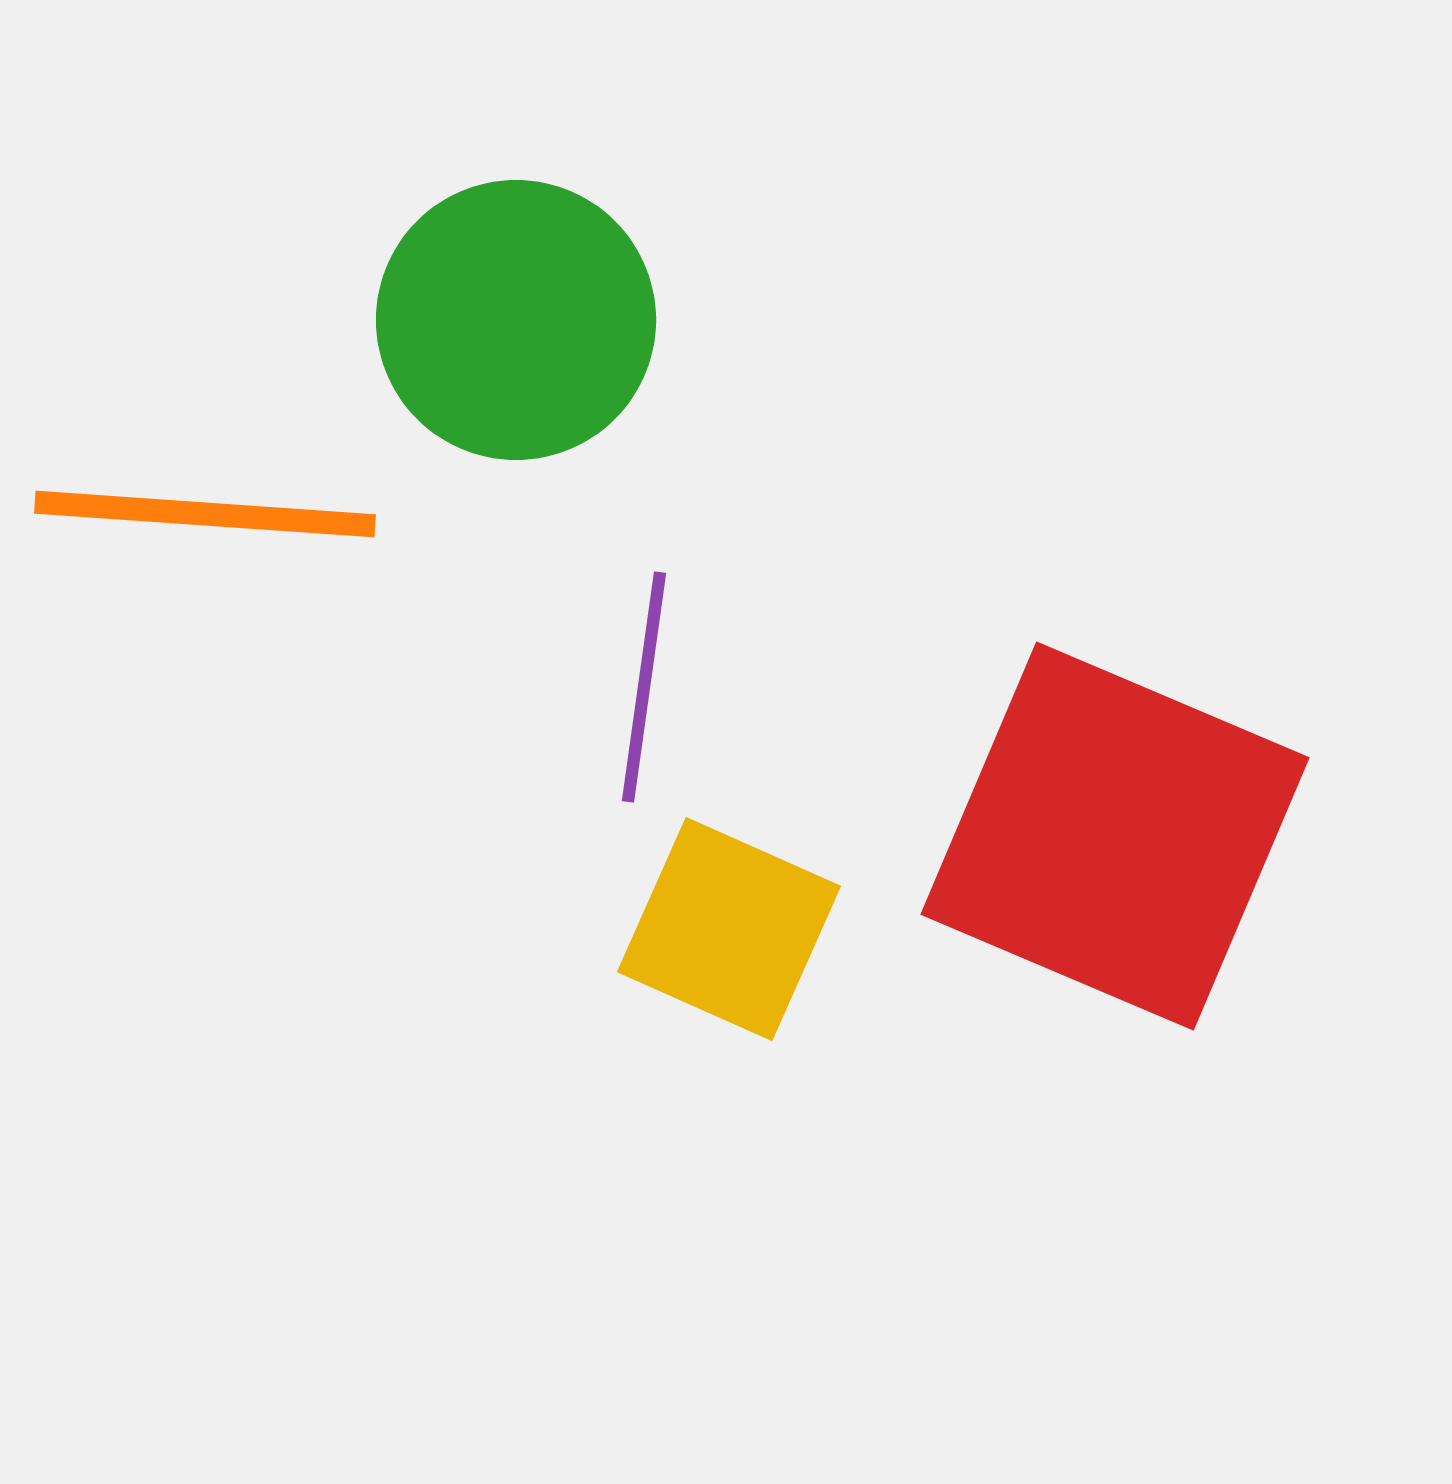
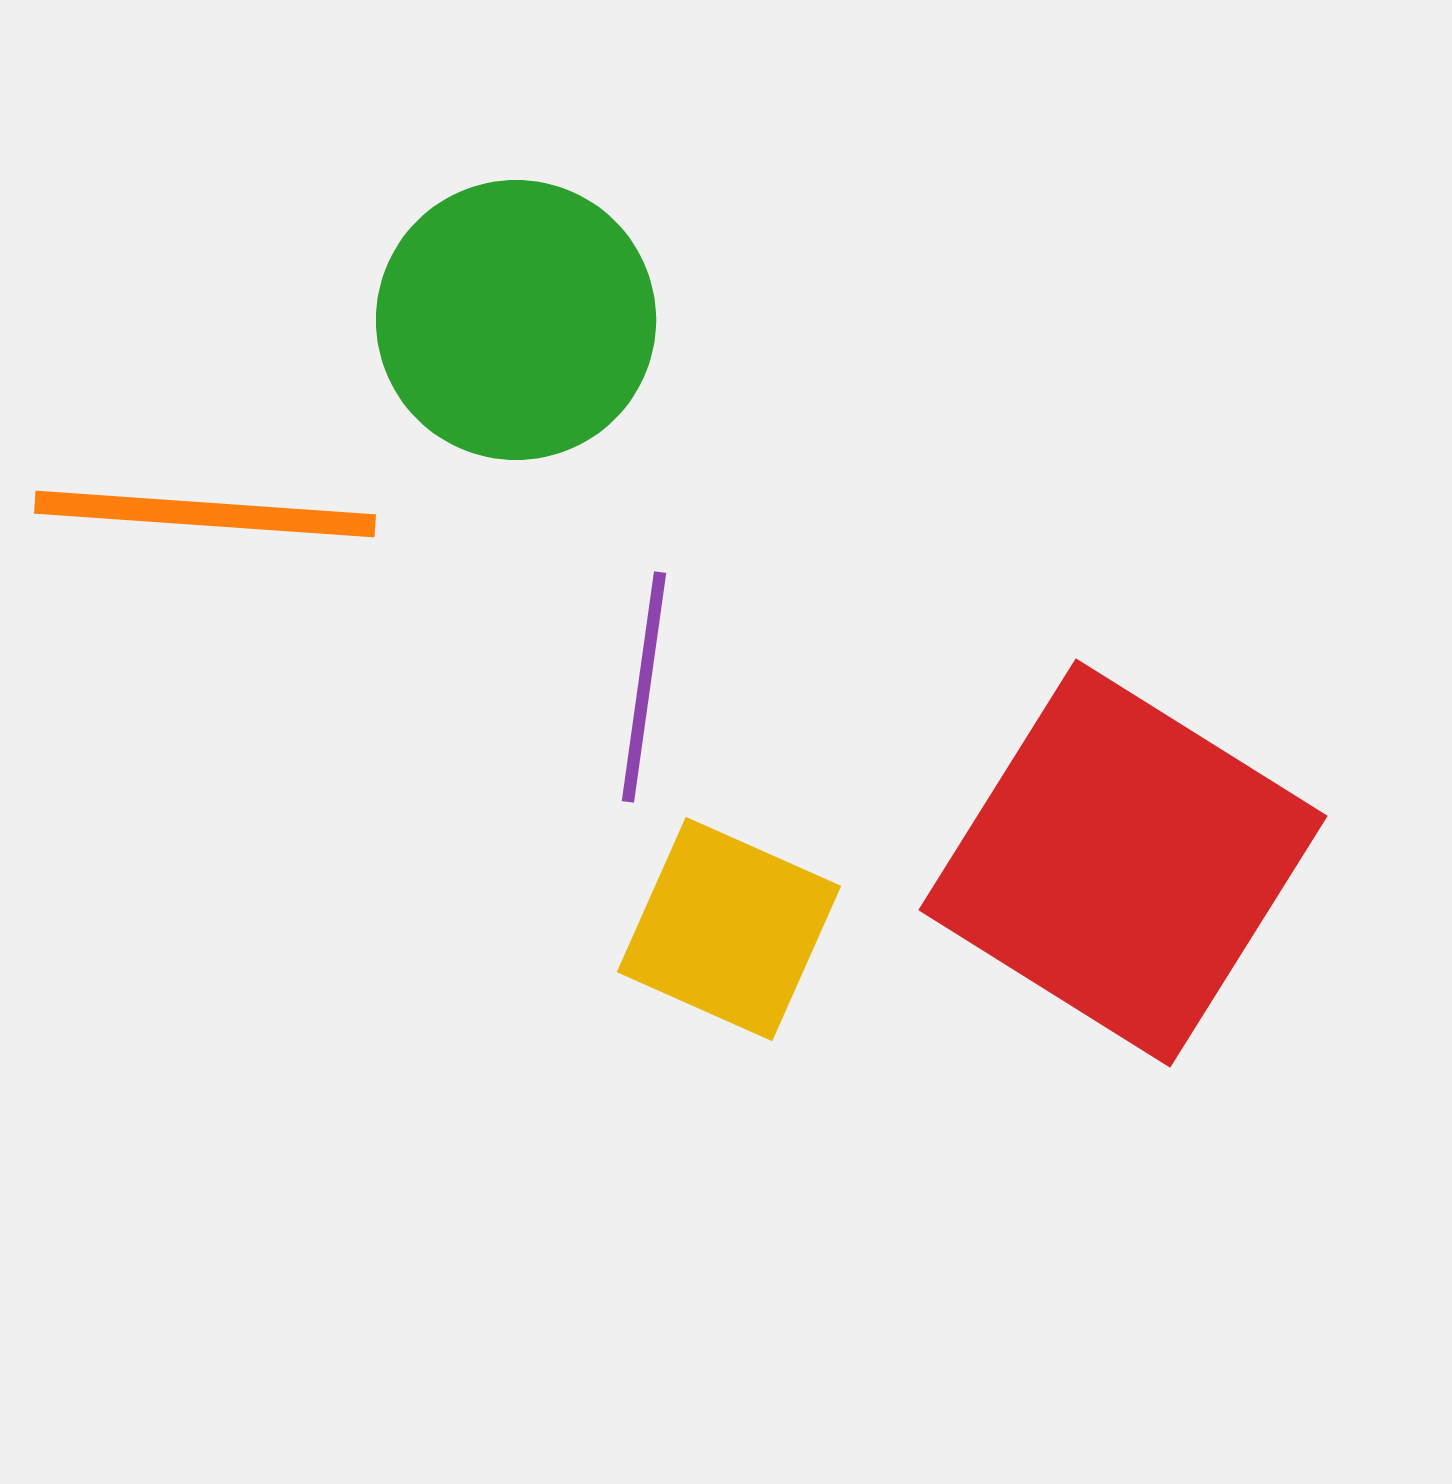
red square: moved 8 px right, 27 px down; rotated 9 degrees clockwise
